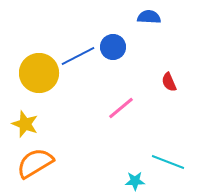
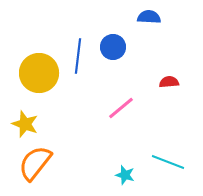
blue line: rotated 56 degrees counterclockwise
red semicircle: rotated 108 degrees clockwise
orange semicircle: rotated 21 degrees counterclockwise
cyan star: moved 10 px left, 6 px up; rotated 18 degrees clockwise
